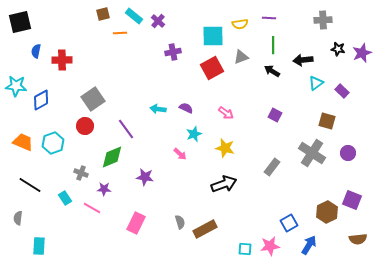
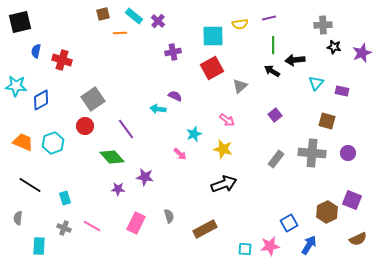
purple line at (269, 18): rotated 16 degrees counterclockwise
gray cross at (323, 20): moved 5 px down
black star at (338, 49): moved 4 px left, 2 px up
gray triangle at (241, 57): moved 1 px left, 29 px down; rotated 21 degrees counterclockwise
red cross at (62, 60): rotated 18 degrees clockwise
black arrow at (303, 60): moved 8 px left
cyan triangle at (316, 83): rotated 14 degrees counterclockwise
purple rectangle at (342, 91): rotated 32 degrees counterclockwise
purple semicircle at (186, 108): moved 11 px left, 12 px up
pink arrow at (226, 113): moved 1 px right, 7 px down
purple square at (275, 115): rotated 24 degrees clockwise
yellow star at (225, 148): moved 2 px left, 1 px down
gray cross at (312, 153): rotated 28 degrees counterclockwise
green diamond at (112, 157): rotated 70 degrees clockwise
gray rectangle at (272, 167): moved 4 px right, 8 px up
gray cross at (81, 173): moved 17 px left, 55 px down
purple star at (104, 189): moved 14 px right
cyan rectangle at (65, 198): rotated 16 degrees clockwise
pink line at (92, 208): moved 18 px down
gray semicircle at (180, 222): moved 11 px left, 6 px up
brown semicircle at (358, 239): rotated 18 degrees counterclockwise
